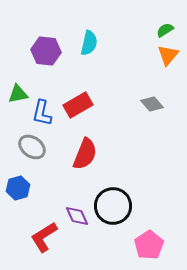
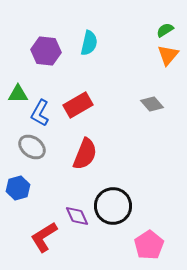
green triangle: rotated 10 degrees clockwise
blue L-shape: moved 2 px left; rotated 16 degrees clockwise
